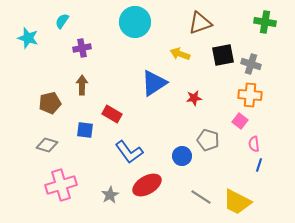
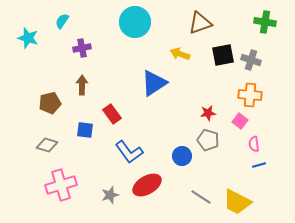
gray cross: moved 4 px up
red star: moved 14 px right, 15 px down
red rectangle: rotated 24 degrees clockwise
blue line: rotated 56 degrees clockwise
gray star: rotated 12 degrees clockwise
